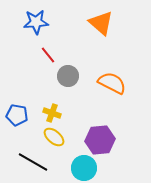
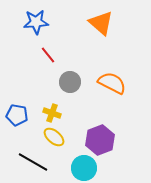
gray circle: moved 2 px right, 6 px down
purple hexagon: rotated 16 degrees counterclockwise
